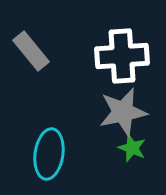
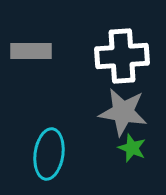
gray rectangle: rotated 51 degrees counterclockwise
gray star: rotated 21 degrees clockwise
